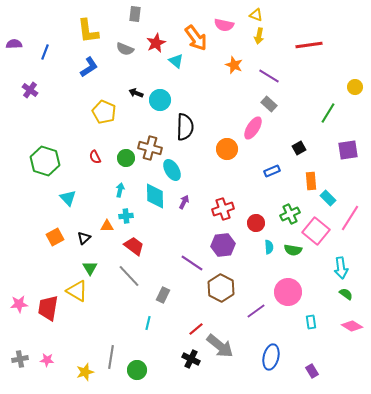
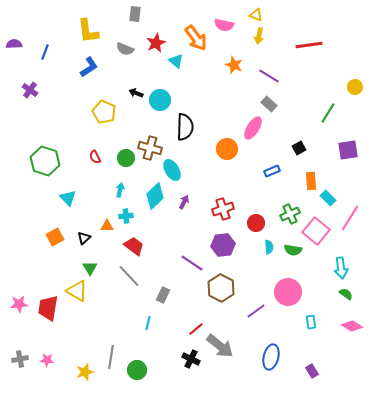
cyan diamond at (155, 196): rotated 48 degrees clockwise
